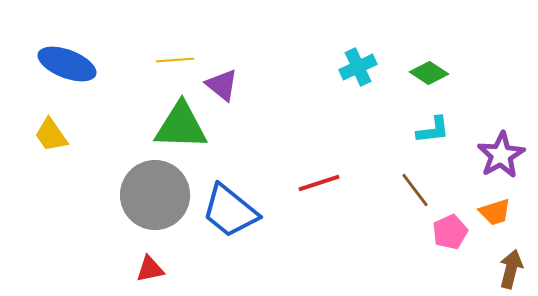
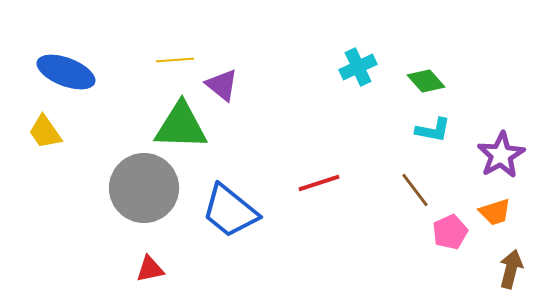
blue ellipse: moved 1 px left, 8 px down
green diamond: moved 3 px left, 8 px down; rotated 15 degrees clockwise
cyan L-shape: rotated 18 degrees clockwise
yellow trapezoid: moved 6 px left, 3 px up
gray circle: moved 11 px left, 7 px up
